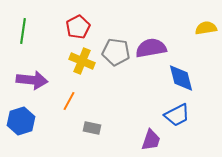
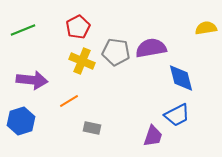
green line: moved 1 px up; rotated 60 degrees clockwise
orange line: rotated 30 degrees clockwise
purple trapezoid: moved 2 px right, 4 px up
